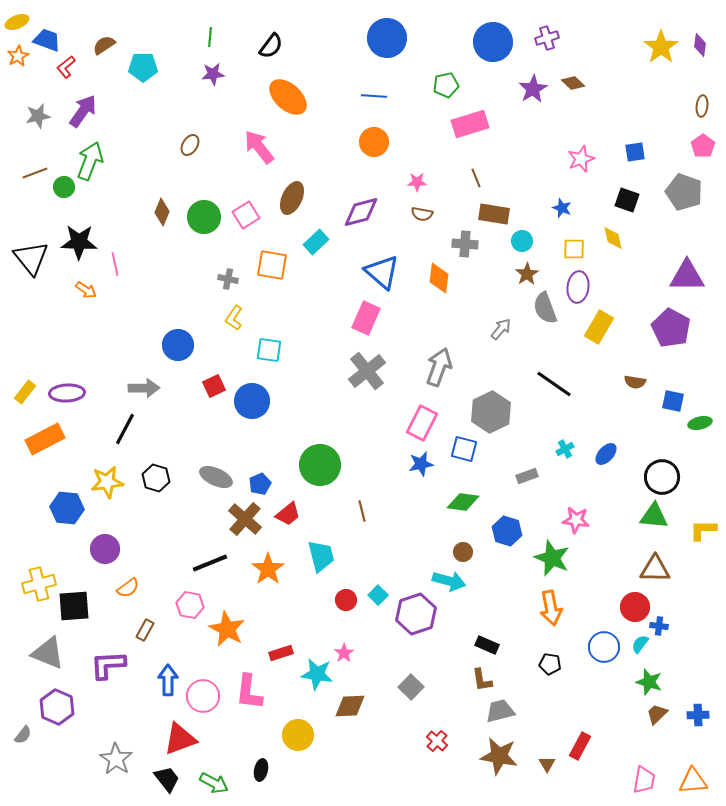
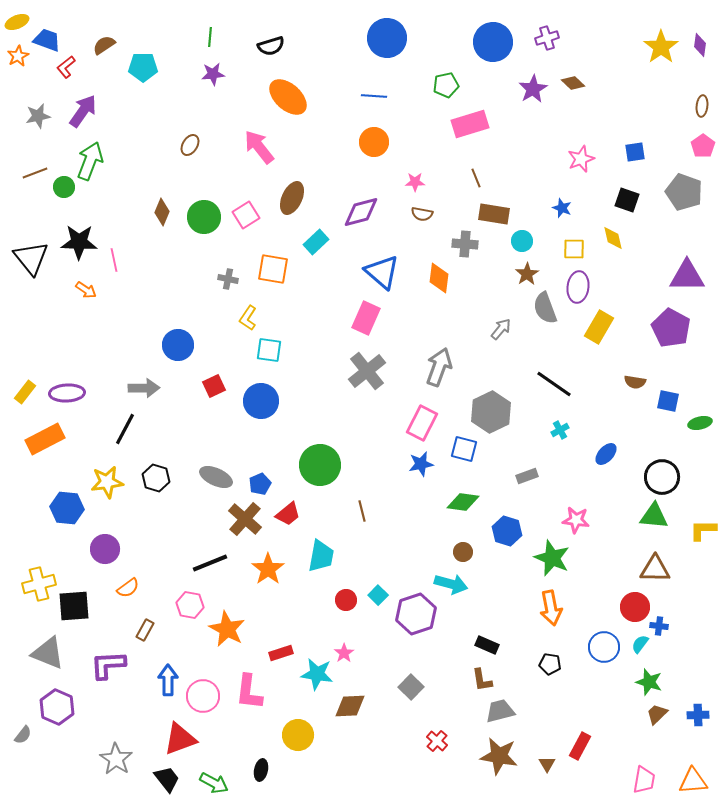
black semicircle at (271, 46): rotated 36 degrees clockwise
pink star at (417, 182): moved 2 px left
pink line at (115, 264): moved 1 px left, 4 px up
orange square at (272, 265): moved 1 px right, 4 px down
yellow L-shape at (234, 318): moved 14 px right
blue circle at (252, 401): moved 9 px right
blue square at (673, 401): moved 5 px left
cyan cross at (565, 449): moved 5 px left, 19 px up
cyan trapezoid at (321, 556): rotated 24 degrees clockwise
cyan arrow at (449, 581): moved 2 px right, 3 px down
